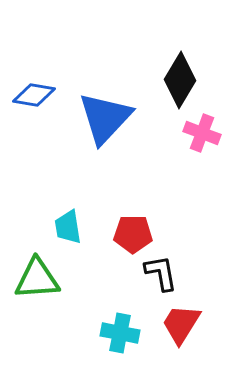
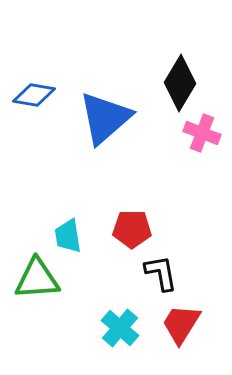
black diamond: moved 3 px down
blue triangle: rotated 6 degrees clockwise
cyan trapezoid: moved 9 px down
red pentagon: moved 1 px left, 5 px up
cyan cross: moved 5 px up; rotated 30 degrees clockwise
